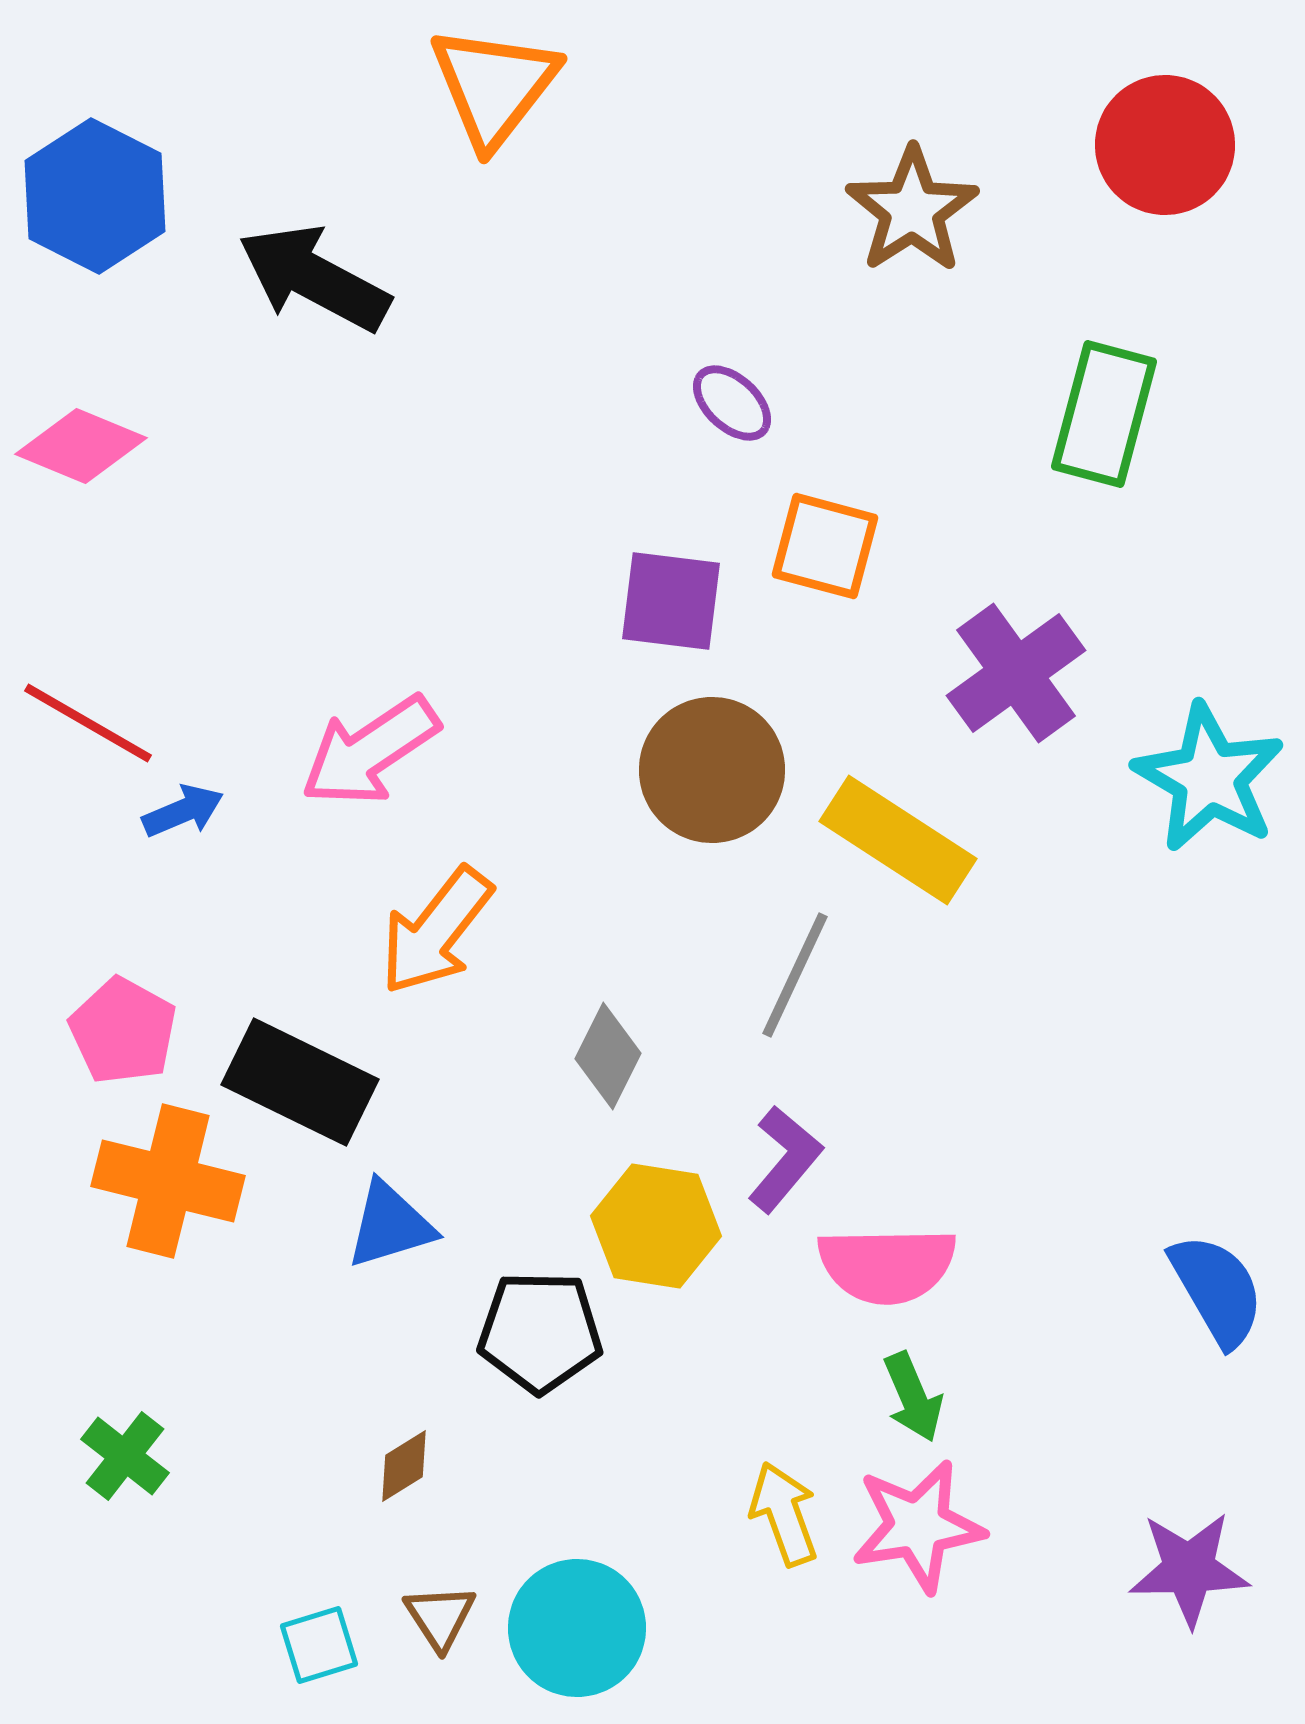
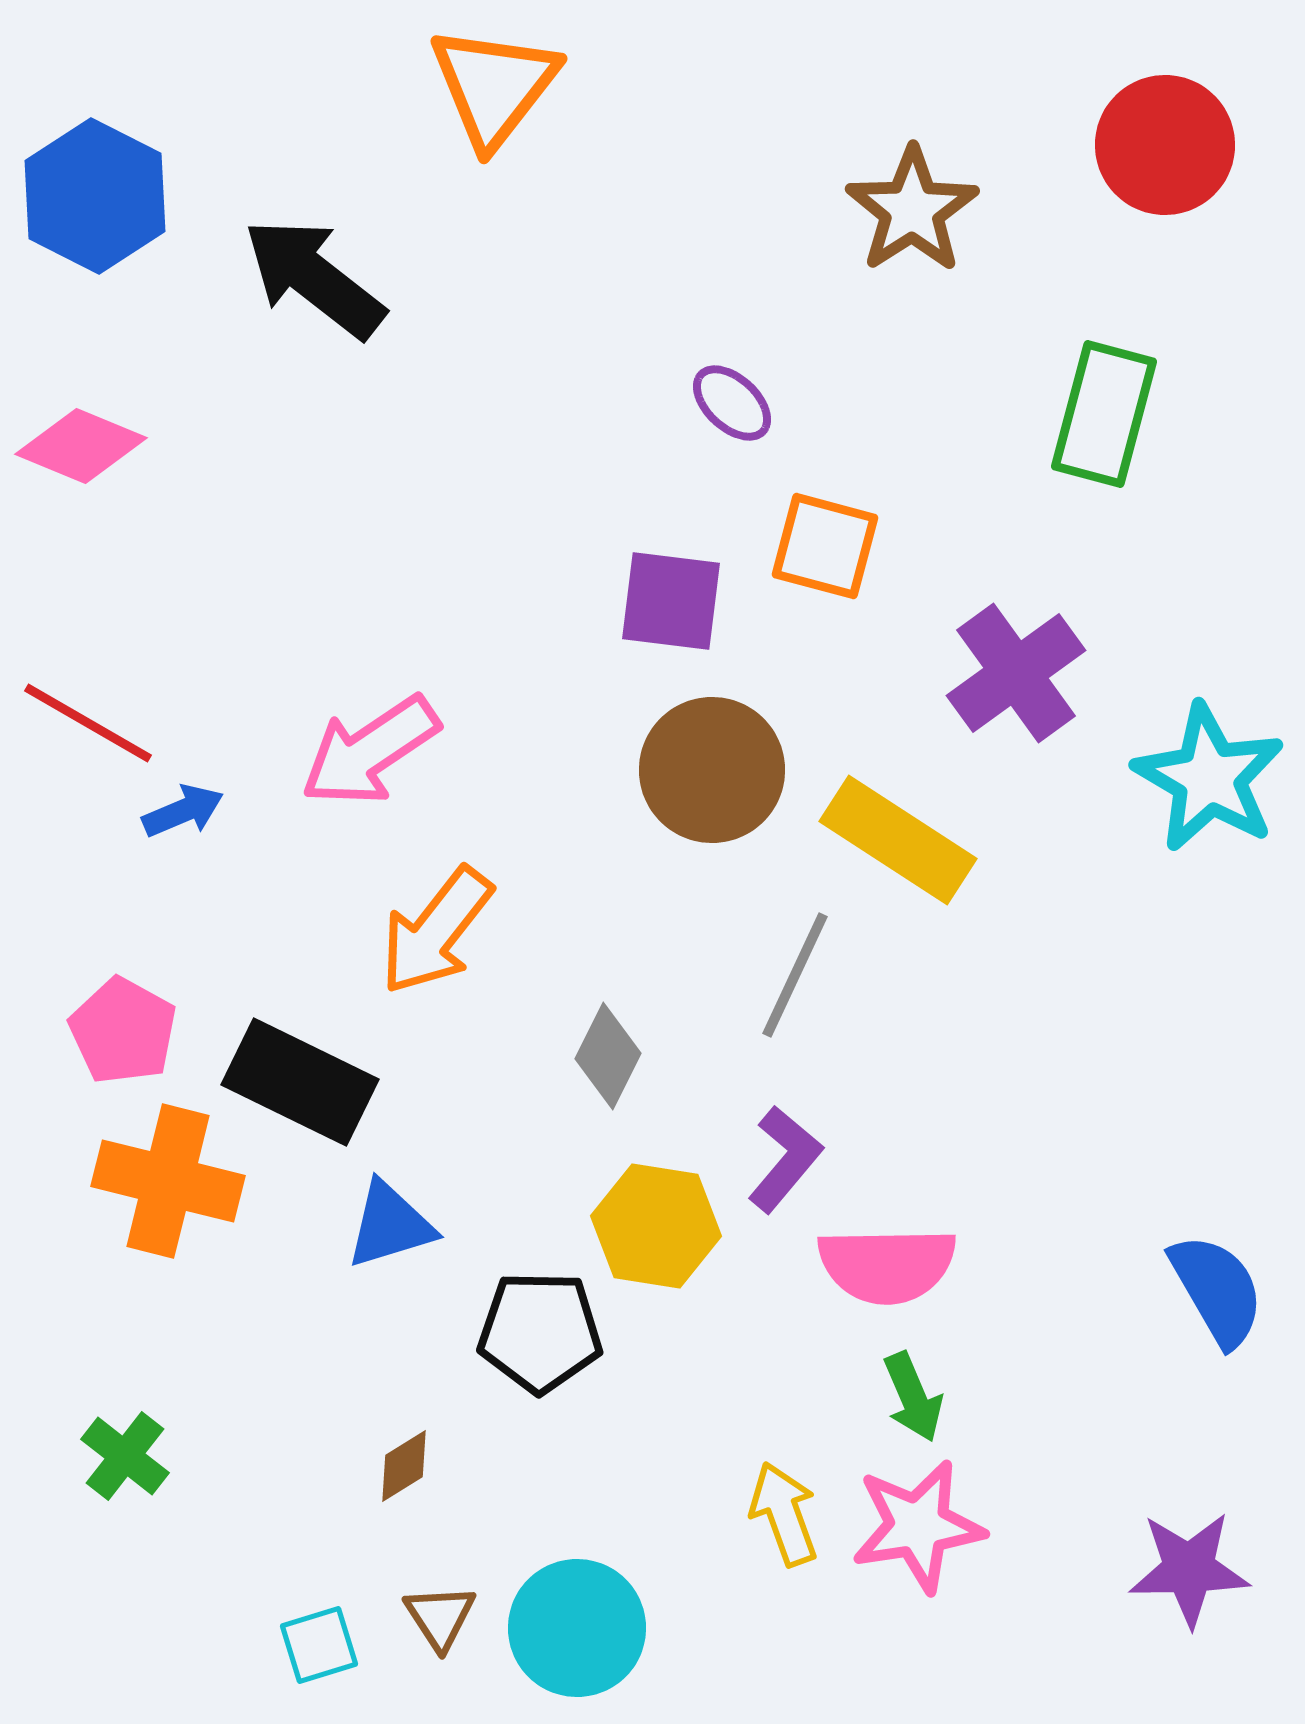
black arrow: rotated 10 degrees clockwise
